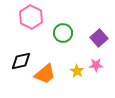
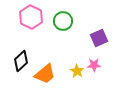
green circle: moved 12 px up
purple square: rotated 18 degrees clockwise
black diamond: rotated 30 degrees counterclockwise
pink star: moved 2 px left
